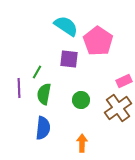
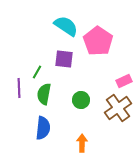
purple square: moved 5 px left
